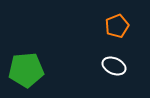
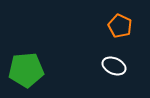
orange pentagon: moved 3 px right; rotated 25 degrees counterclockwise
